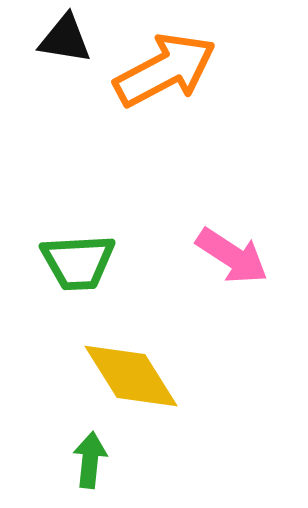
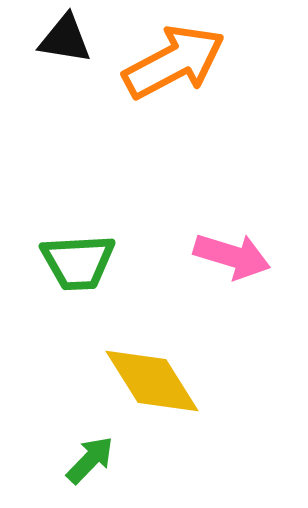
orange arrow: moved 9 px right, 8 px up
pink arrow: rotated 16 degrees counterclockwise
yellow diamond: moved 21 px right, 5 px down
green arrow: rotated 38 degrees clockwise
